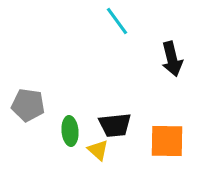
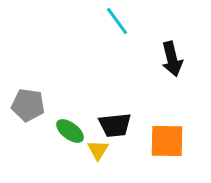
green ellipse: rotated 48 degrees counterclockwise
yellow triangle: rotated 20 degrees clockwise
